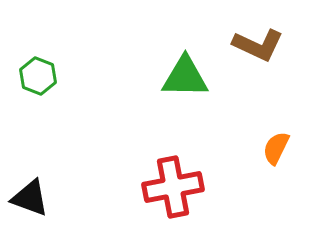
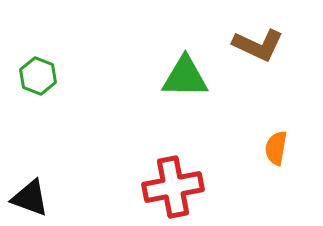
orange semicircle: rotated 16 degrees counterclockwise
